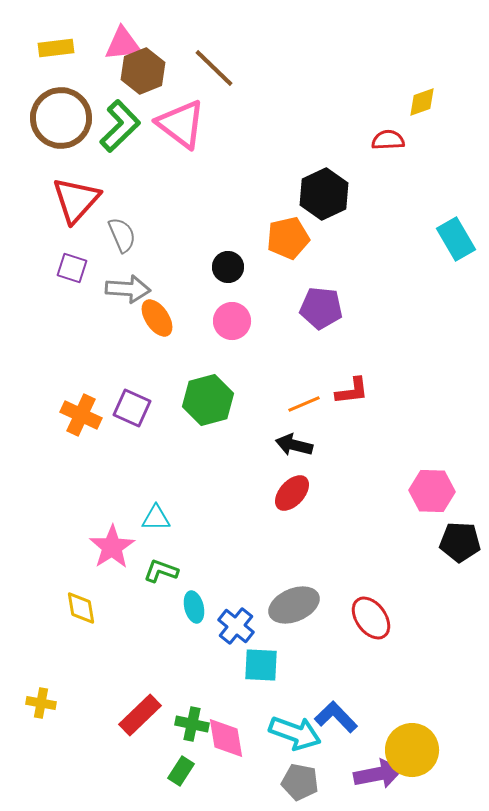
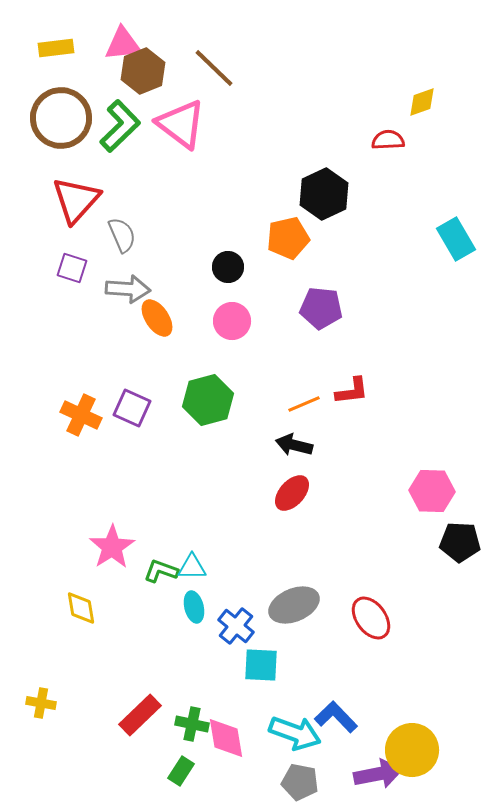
cyan triangle at (156, 518): moved 36 px right, 49 px down
